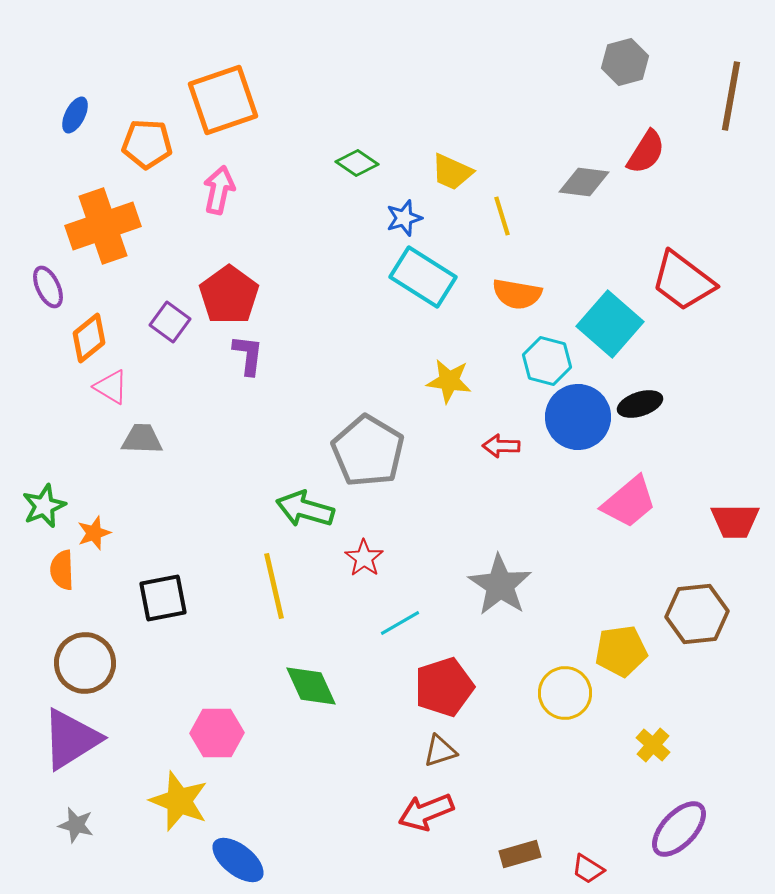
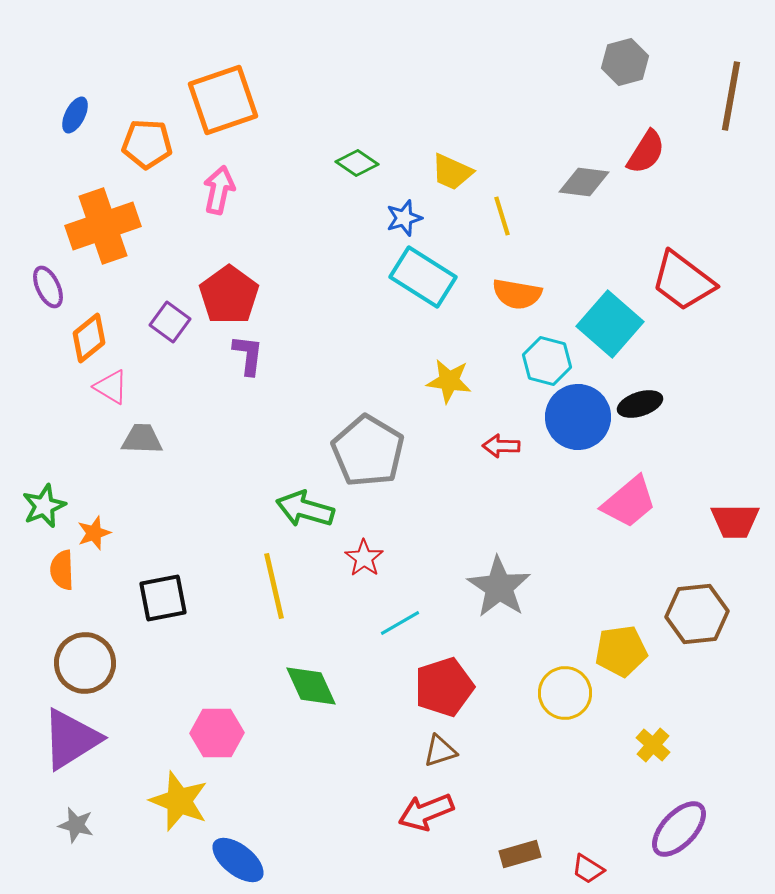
gray star at (500, 585): moved 1 px left, 2 px down
